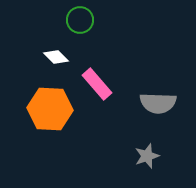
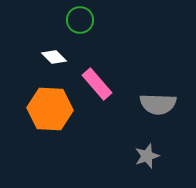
white diamond: moved 2 px left
gray semicircle: moved 1 px down
